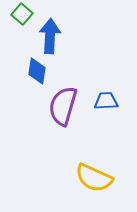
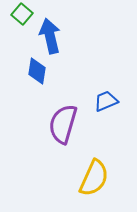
blue arrow: rotated 16 degrees counterclockwise
blue trapezoid: rotated 20 degrees counterclockwise
purple semicircle: moved 18 px down
yellow semicircle: rotated 90 degrees counterclockwise
